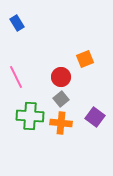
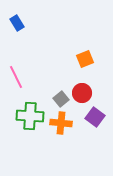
red circle: moved 21 px right, 16 px down
